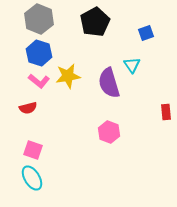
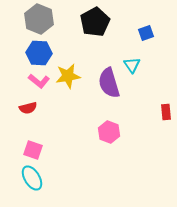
blue hexagon: rotated 15 degrees counterclockwise
